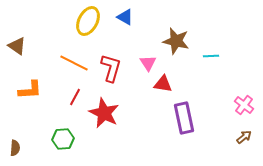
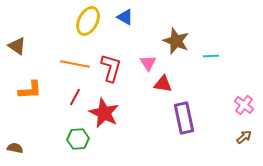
brown star: rotated 8 degrees clockwise
orange line: moved 1 px right, 1 px down; rotated 16 degrees counterclockwise
green hexagon: moved 15 px right
brown semicircle: rotated 84 degrees counterclockwise
